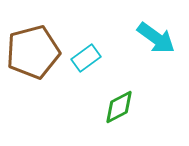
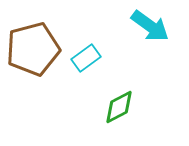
cyan arrow: moved 6 px left, 12 px up
brown pentagon: moved 3 px up
